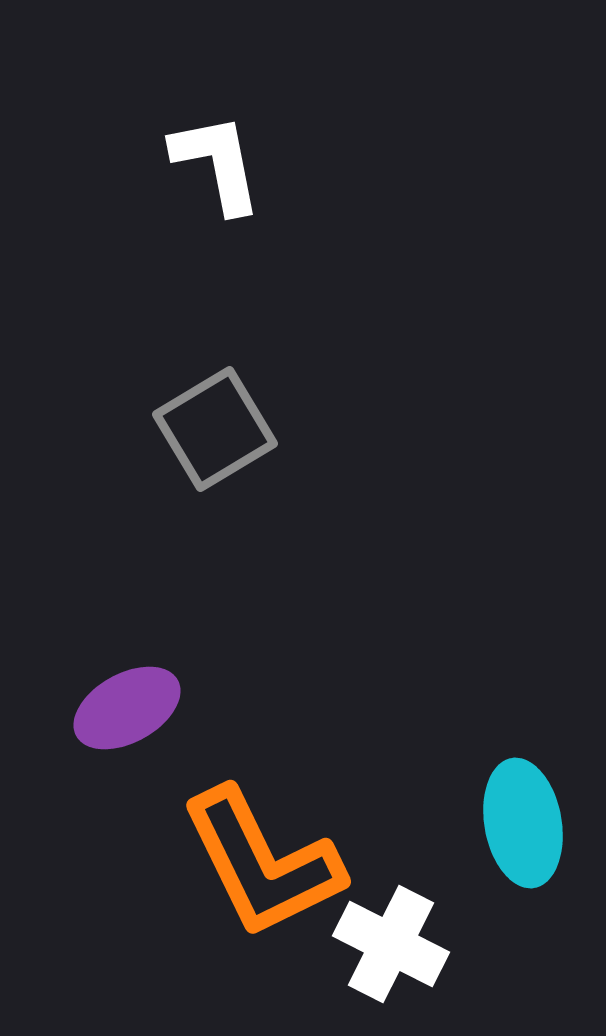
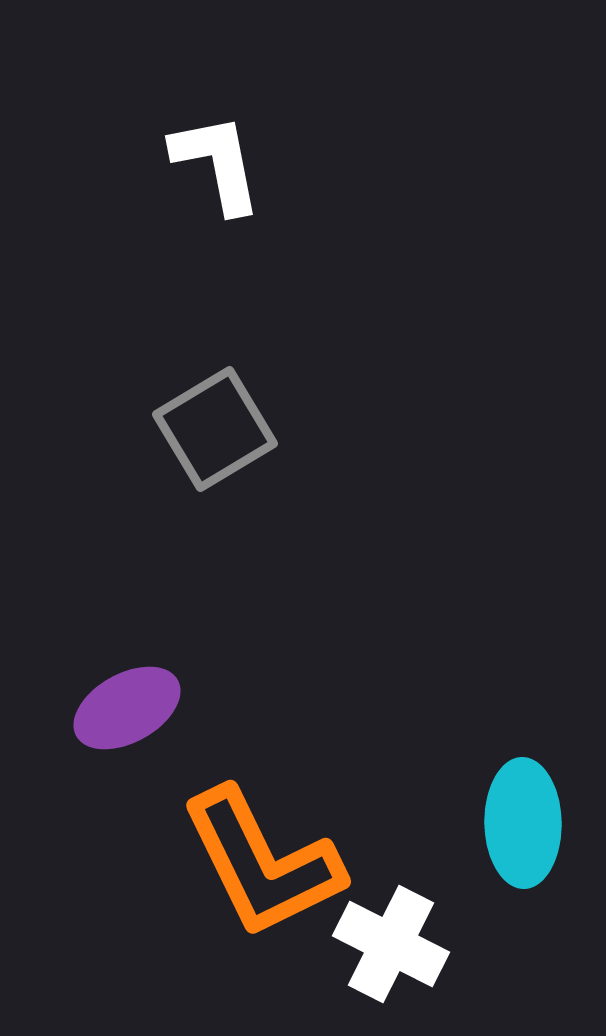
cyan ellipse: rotated 9 degrees clockwise
